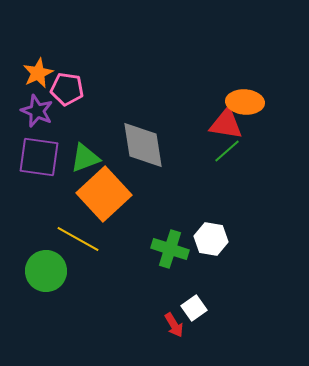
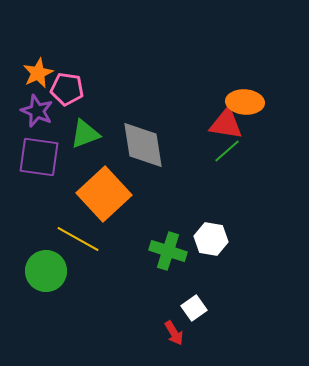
green triangle: moved 24 px up
green cross: moved 2 px left, 2 px down
red arrow: moved 8 px down
